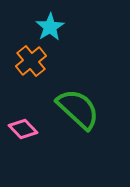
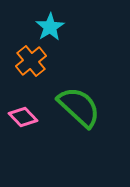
green semicircle: moved 1 px right, 2 px up
pink diamond: moved 12 px up
